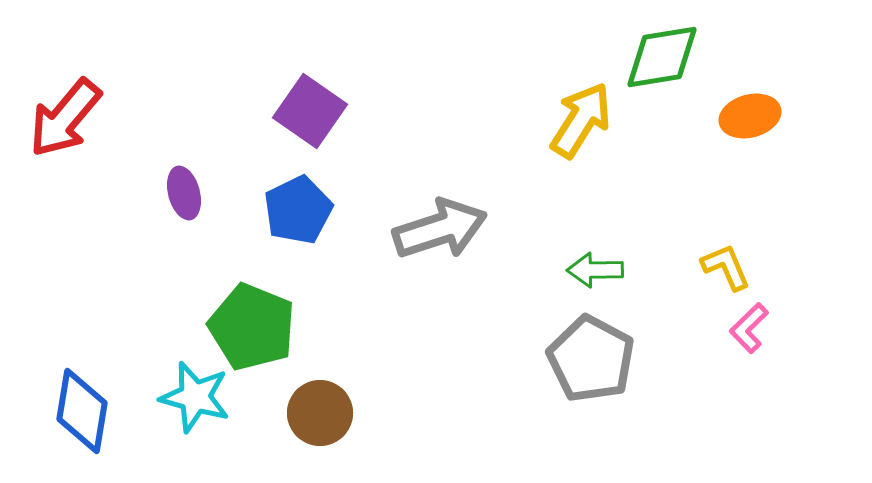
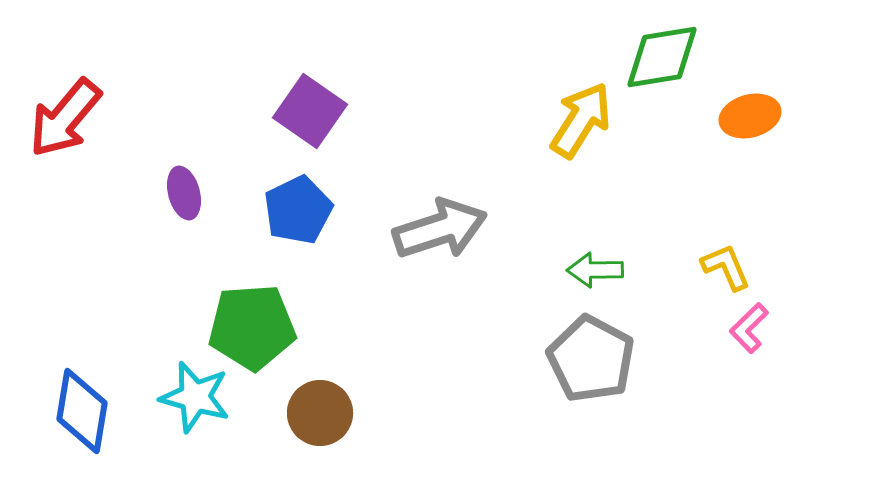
green pentagon: rotated 26 degrees counterclockwise
